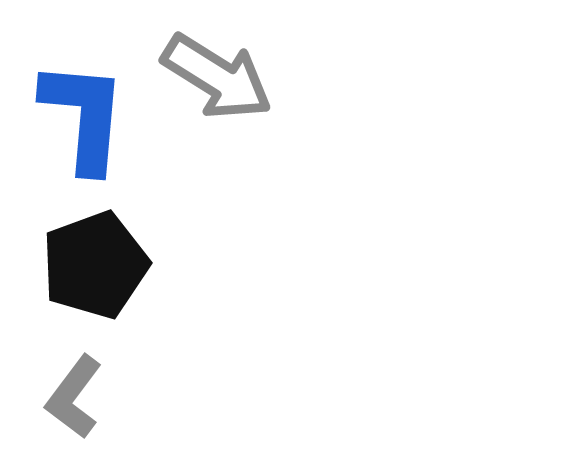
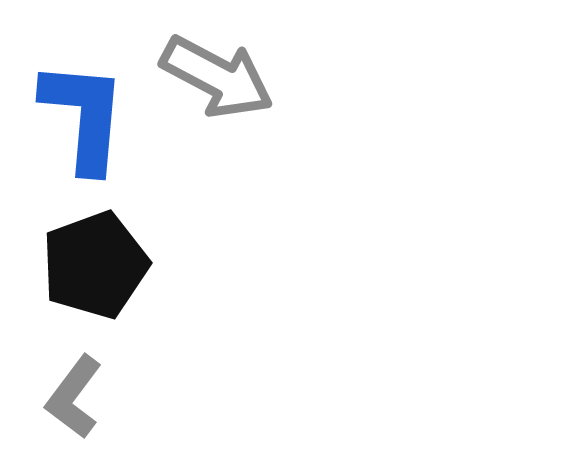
gray arrow: rotated 4 degrees counterclockwise
